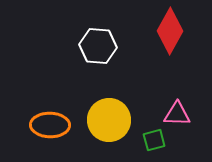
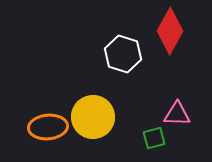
white hexagon: moved 25 px right, 8 px down; rotated 12 degrees clockwise
yellow circle: moved 16 px left, 3 px up
orange ellipse: moved 2 px left, 2 px down; rotated 6 degrees counterclockwise
green square: moved 2 px up
